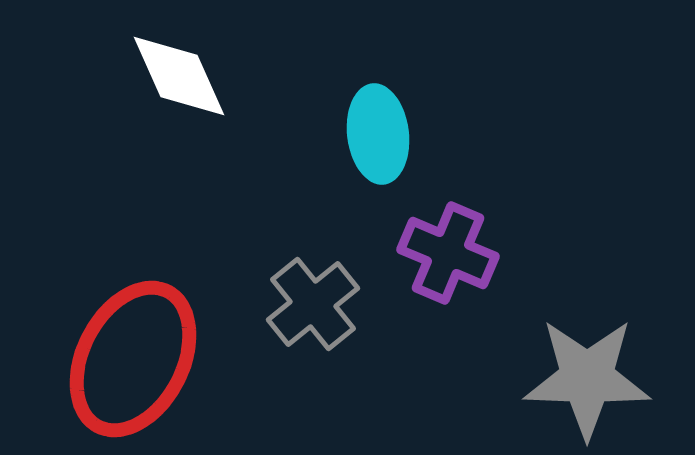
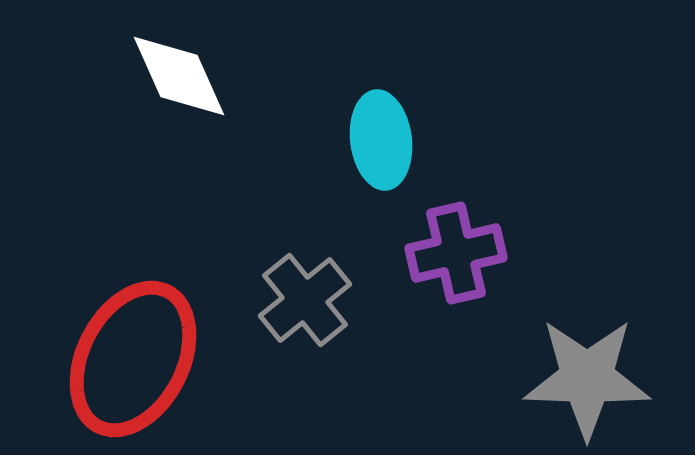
cyan ellipse: moved 3 px right, 6 px down
purple cross: moved 8 px right; rotated 36 degrees counterclockwise
gray cross: moved 8 px left, 4 px up
